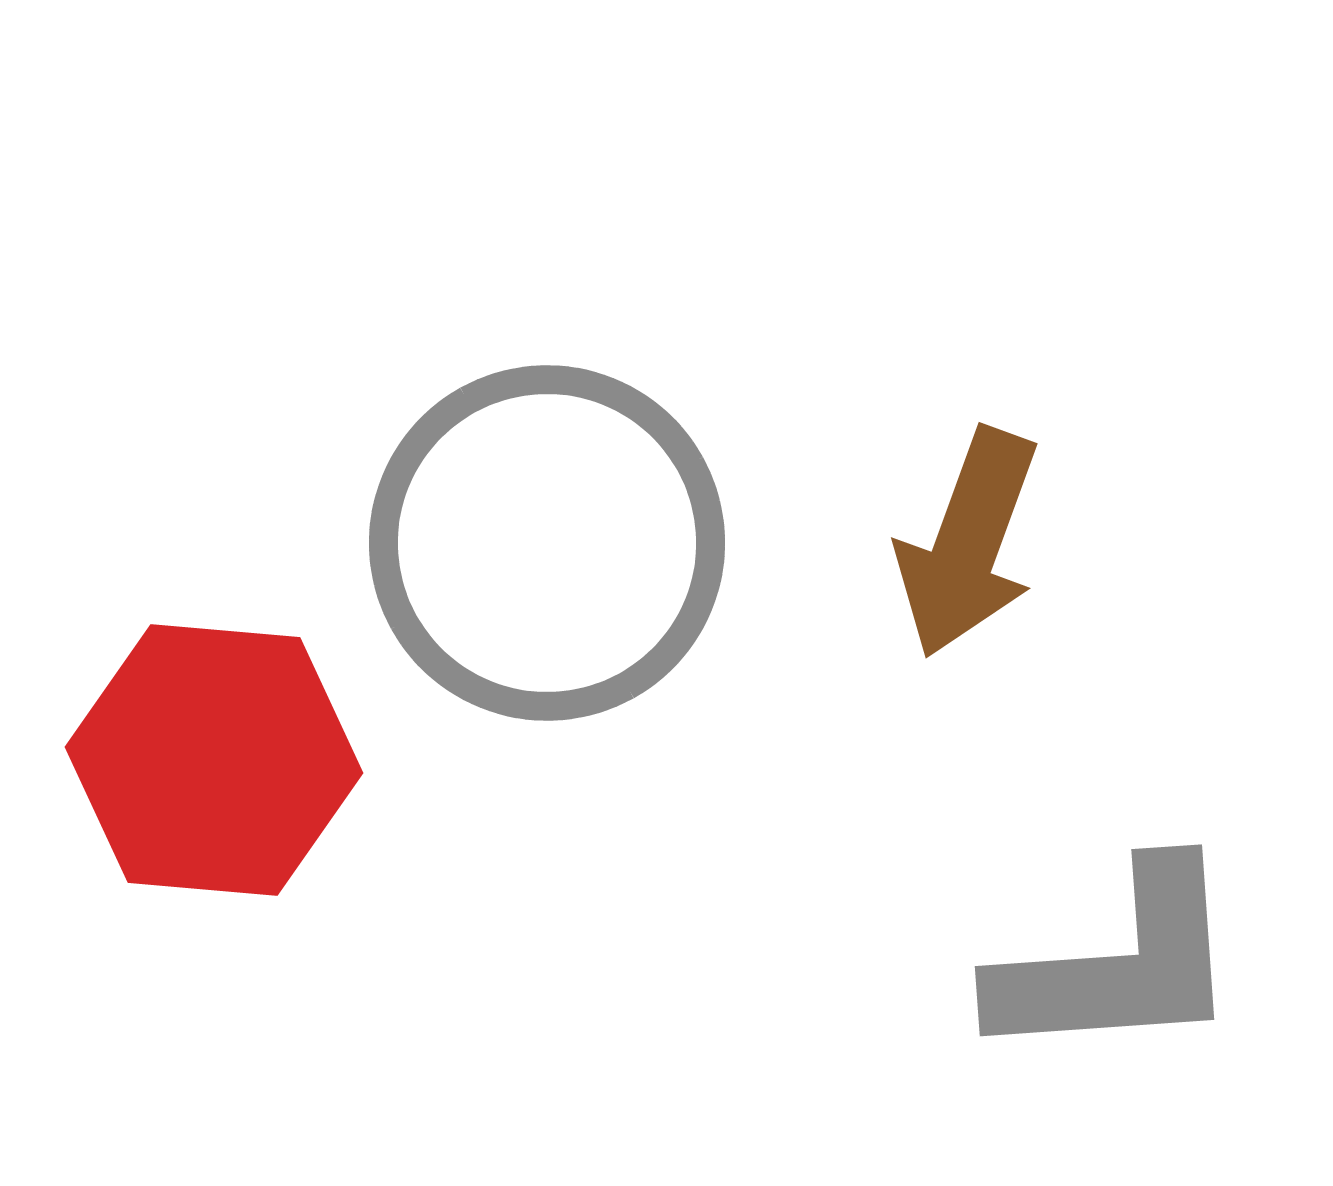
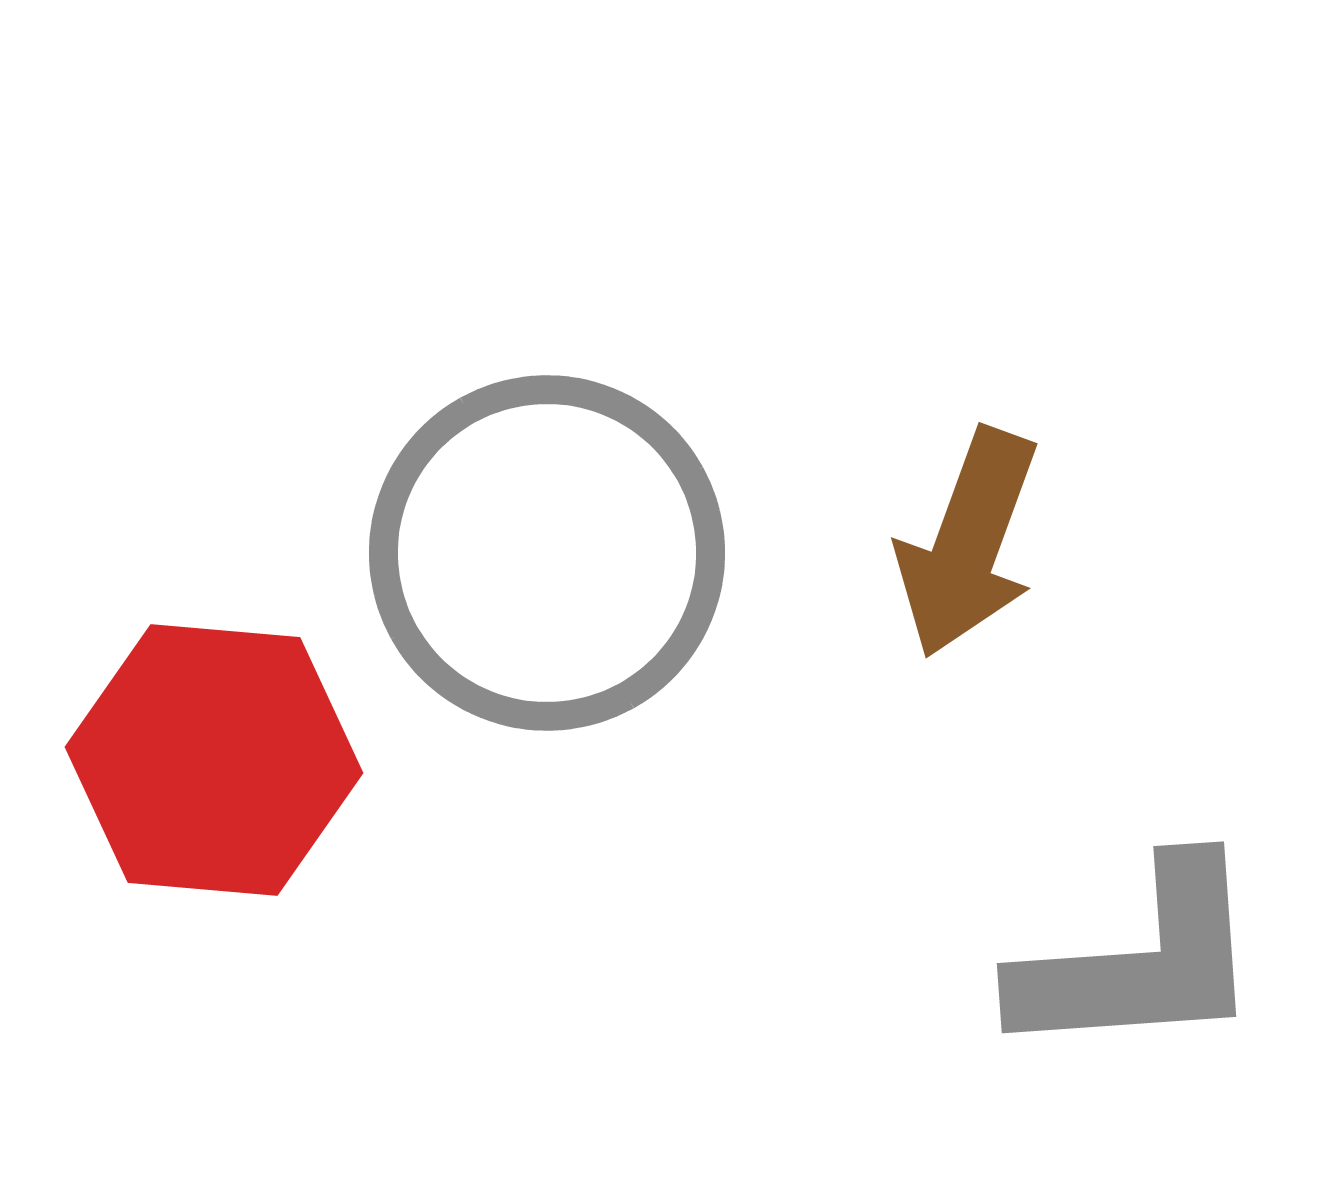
gray circle: moved 10 px down
gray L-shape: moved 22 px right, 3 px up
